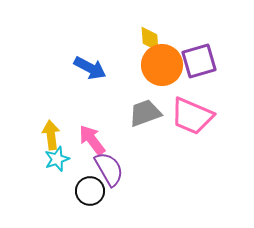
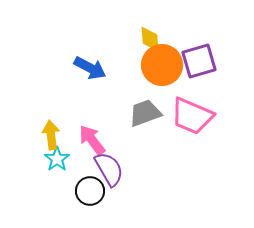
cyan star: rotated 15 degrees counterclockwise
